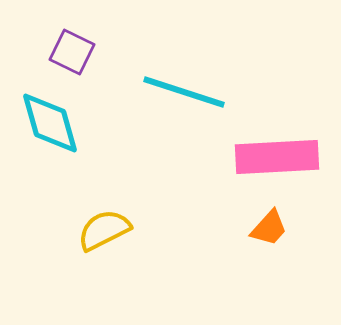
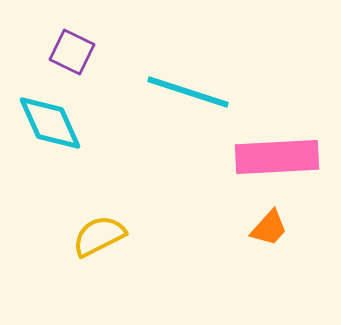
cyan line: moved 4 px right
cyan diamond: rotated 8 degrees counterclockwise
yellow semicircle: moved 5 px left, 6 px down
